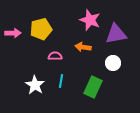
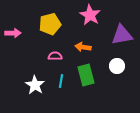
pink star: moved 5 px up; rotated 10 degrees clockwise
yellow pentagon: moved 9 px right, 5 px up
purple triangle: moved 6 px right, 1 px down
white circle: moved 4 px right, 3 px down
green rectangle: moved 7 px left, 12 px up; rotated 40 degrees counterclockwise
